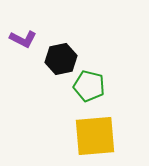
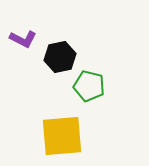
black hexagon: moved 1 px left, 2 px up
yellow square: moved 33 px left
